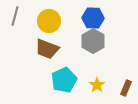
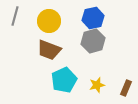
blue hexagon: rotated 15 degrees counterclockwise
gray hexagon: rotated 15 degrees clockwise
brown trapezoid: moved 2 px right, 1 px down
yellow star: rotated 21 degrees clockwise
